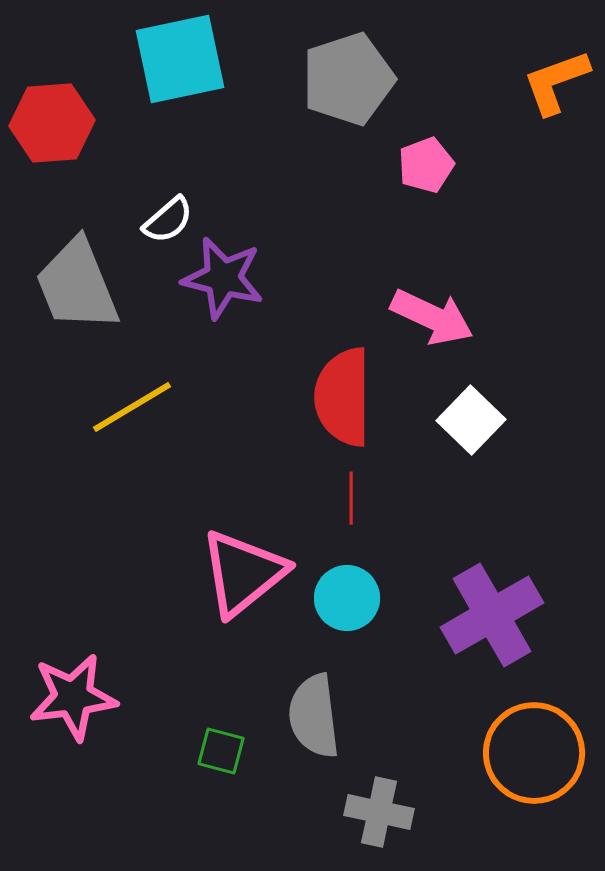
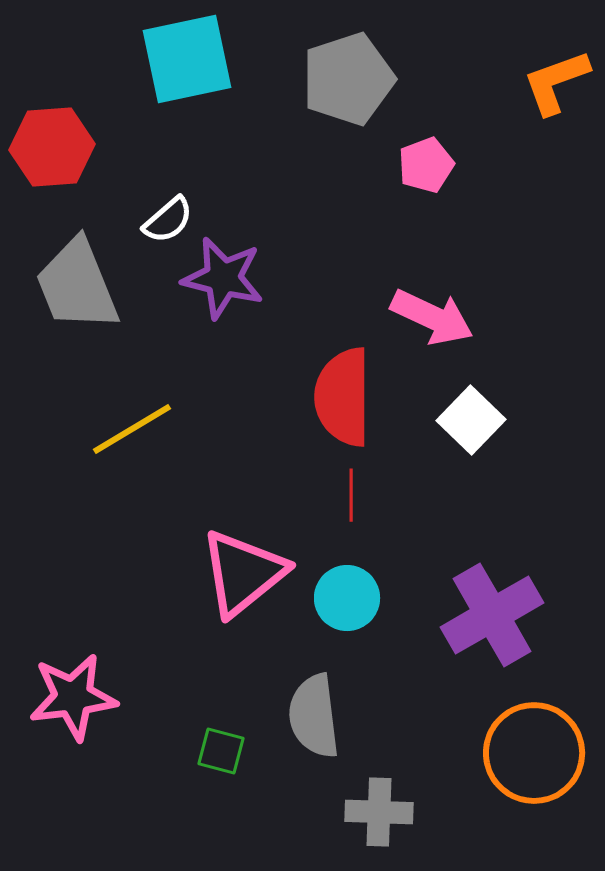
cyan square: moved 7 px right
red hexagon: moved 24 px down
yellow line: moved 22 px down
red line: moved 3 px up
gray cross: rotated 10 degrees counterclockwise
